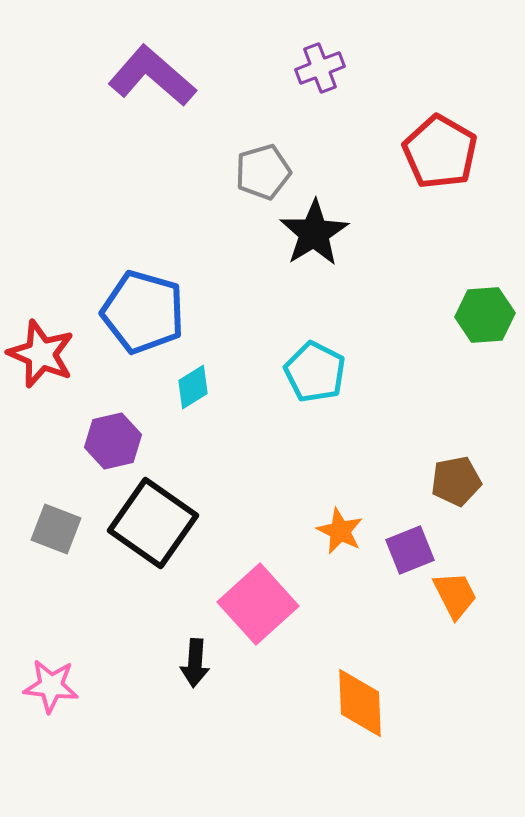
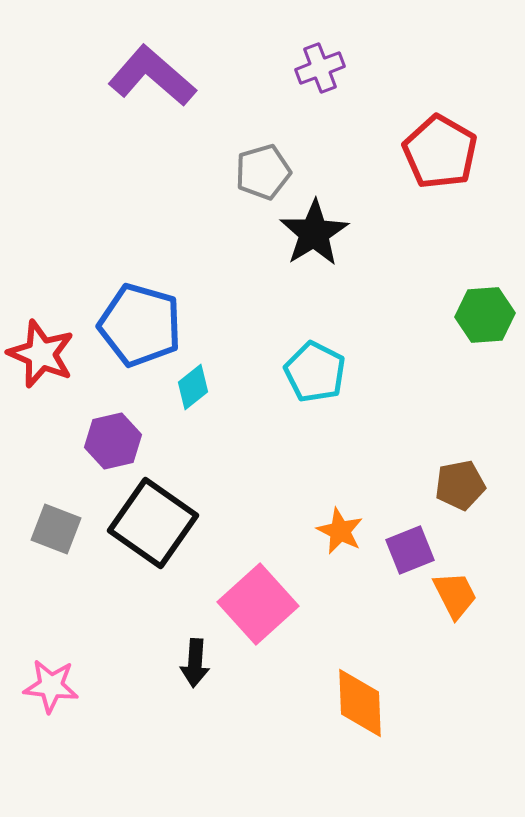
blue pentagon: moved 3 px left, 13 px down
cyan diamond: rotated 6 degrees counterclockwise
brown pentagon: moved 4 px right, 4 px down
